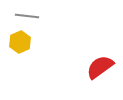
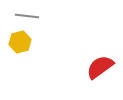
yellow hexagon: rotated 10 degrees clockwise
